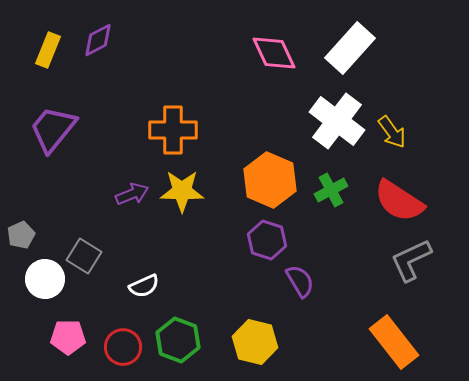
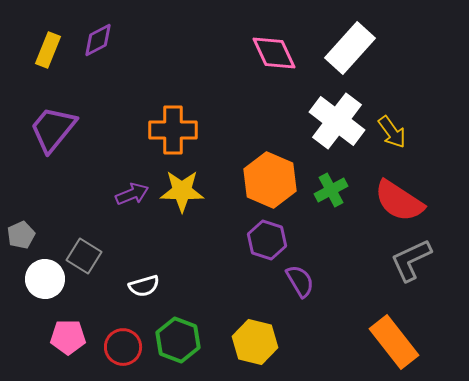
white semicircle: rotated 8 degrees clockwise
